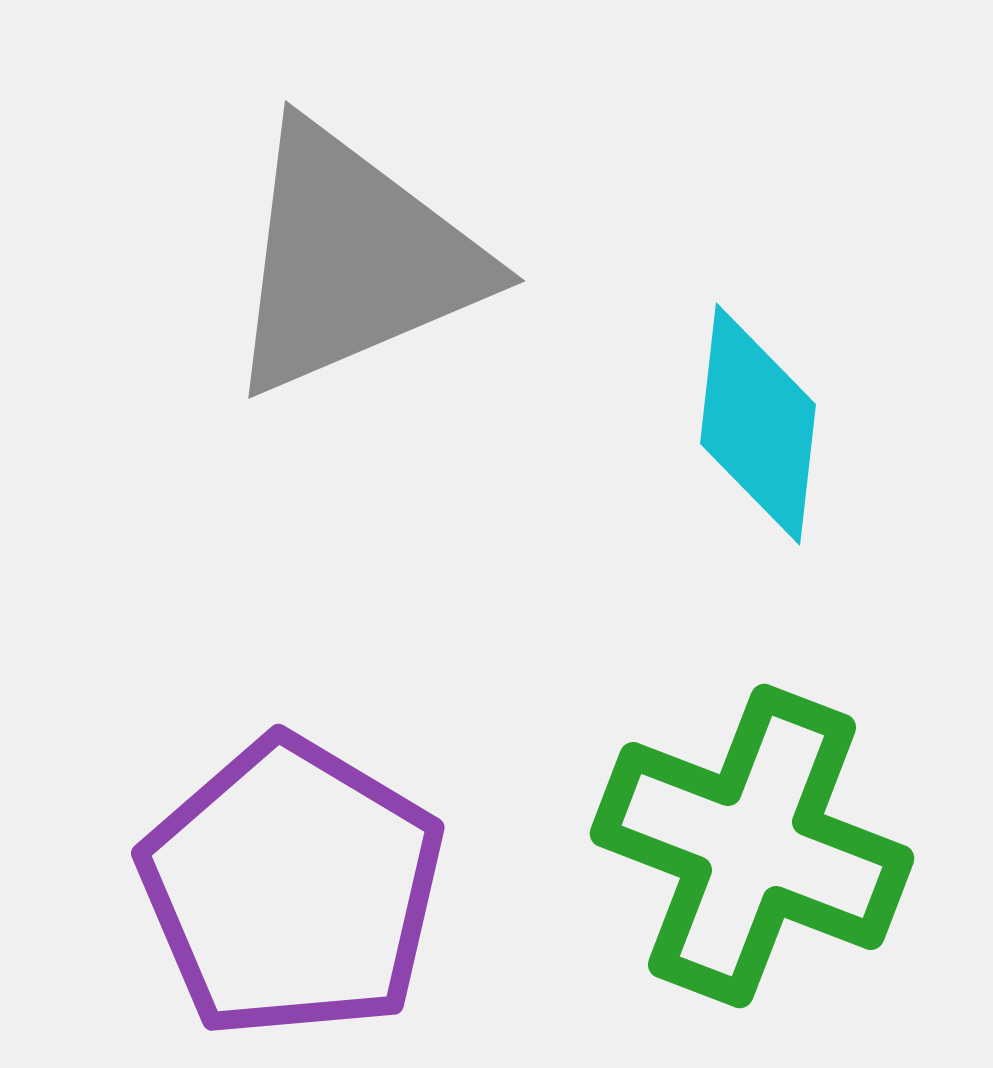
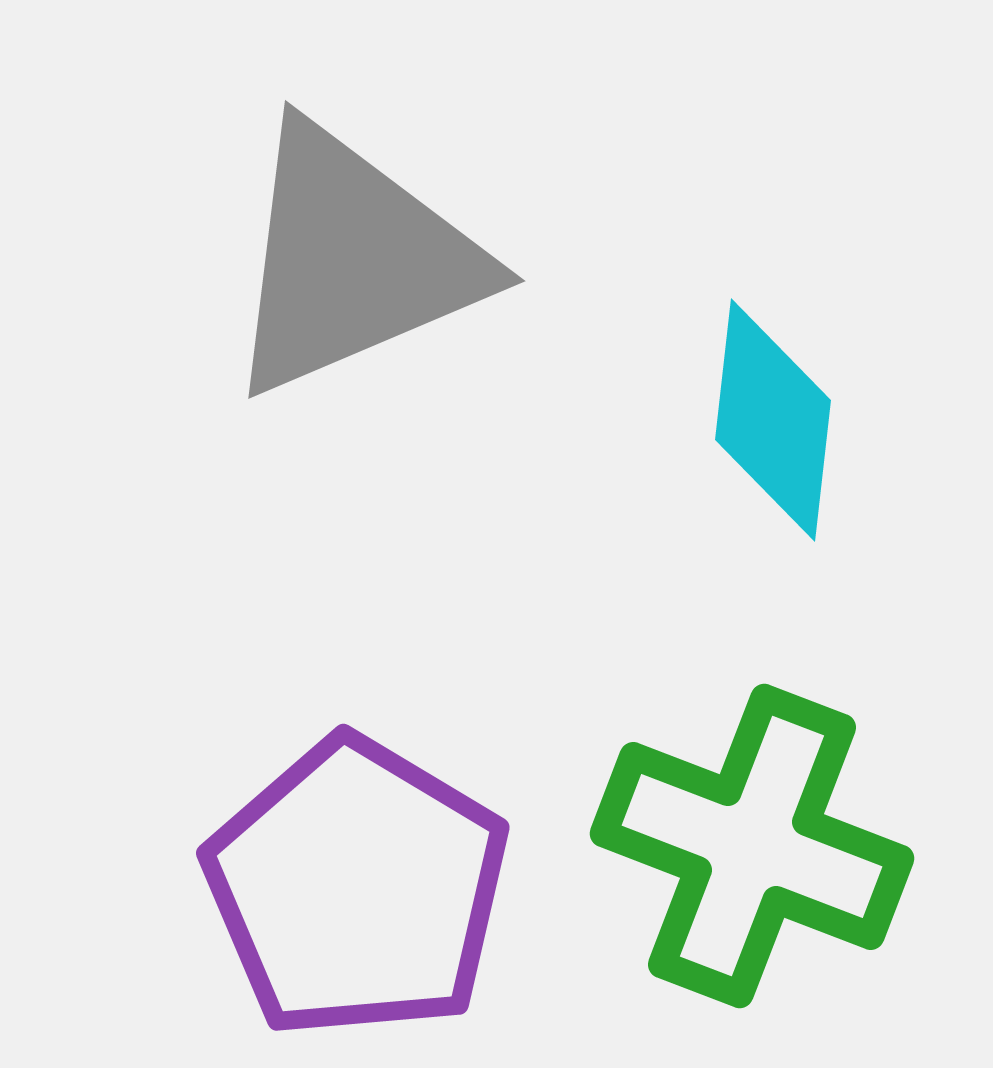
cyan diamond: moved 15 px right, 4 px up
purple pentagon: moved 65 px right
